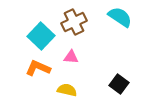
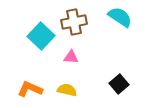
brown cross: rotated 15 degrees clockwise
orange L-shape: moved 8 px left, 21 px down
black square: rotated 12 degrees clockwise
